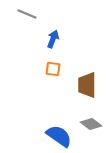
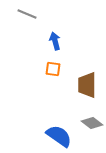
blue arrow: moved 2 px right, 2 px down; rotated 36 degrees counterclockwise
gray diamond: moved 1 px right, 1 px up
